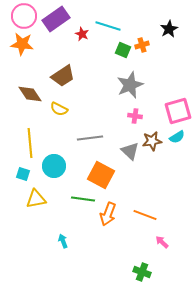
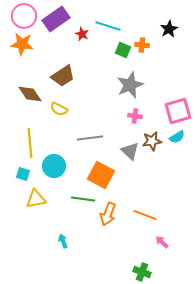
orange cross: rotated 24 degrees clockwise
